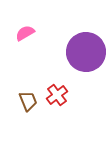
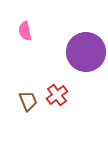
pink semicircle: moved 2 px up; rotated 72 degrees counterclockwise
